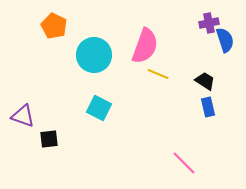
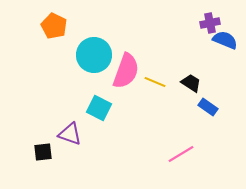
purple cross: moved 1 px right
blue semicircle: rotated 50 degrees counterclockwise
pink semicircle: moved 19 px left, 25 px down
yellow line: moved 3 px left, 8 px down
black trapezoid: moved 14 px left, 2 px down
blue rectangle: rotated 42 degrees counterclockwise
purple triangle: moved 47 px right, 18 px down
black square: moved 6 px left, 13 px down
pink line: moved 3 px left, 9 px up; rotated 76 degrees counterclockwise
